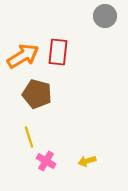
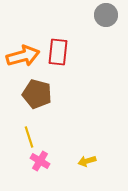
gray circle: moved 1 px right, 1 px up
orange arrow: rotated 16 degrees clockwise
pink cross: moved 6 px left
